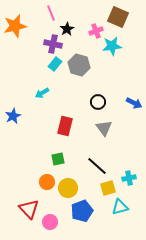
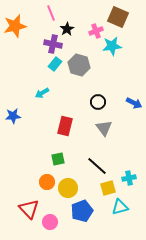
blue star: rotated 21 degrees clockwise
